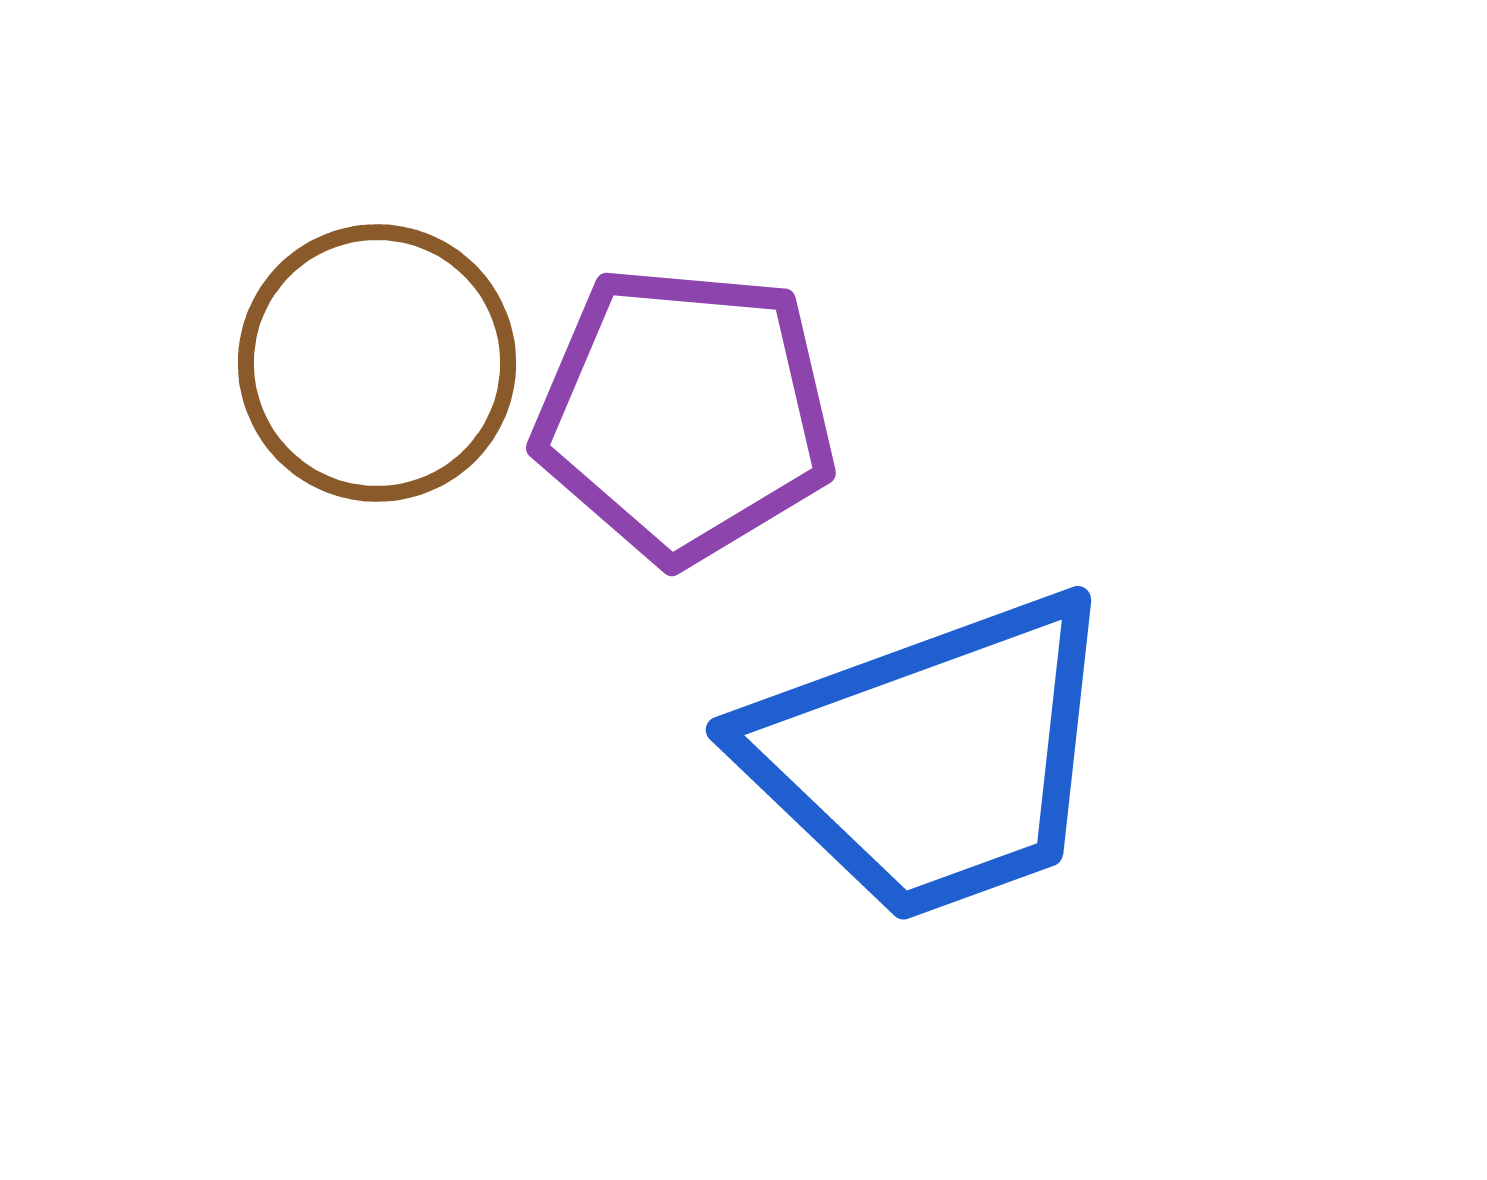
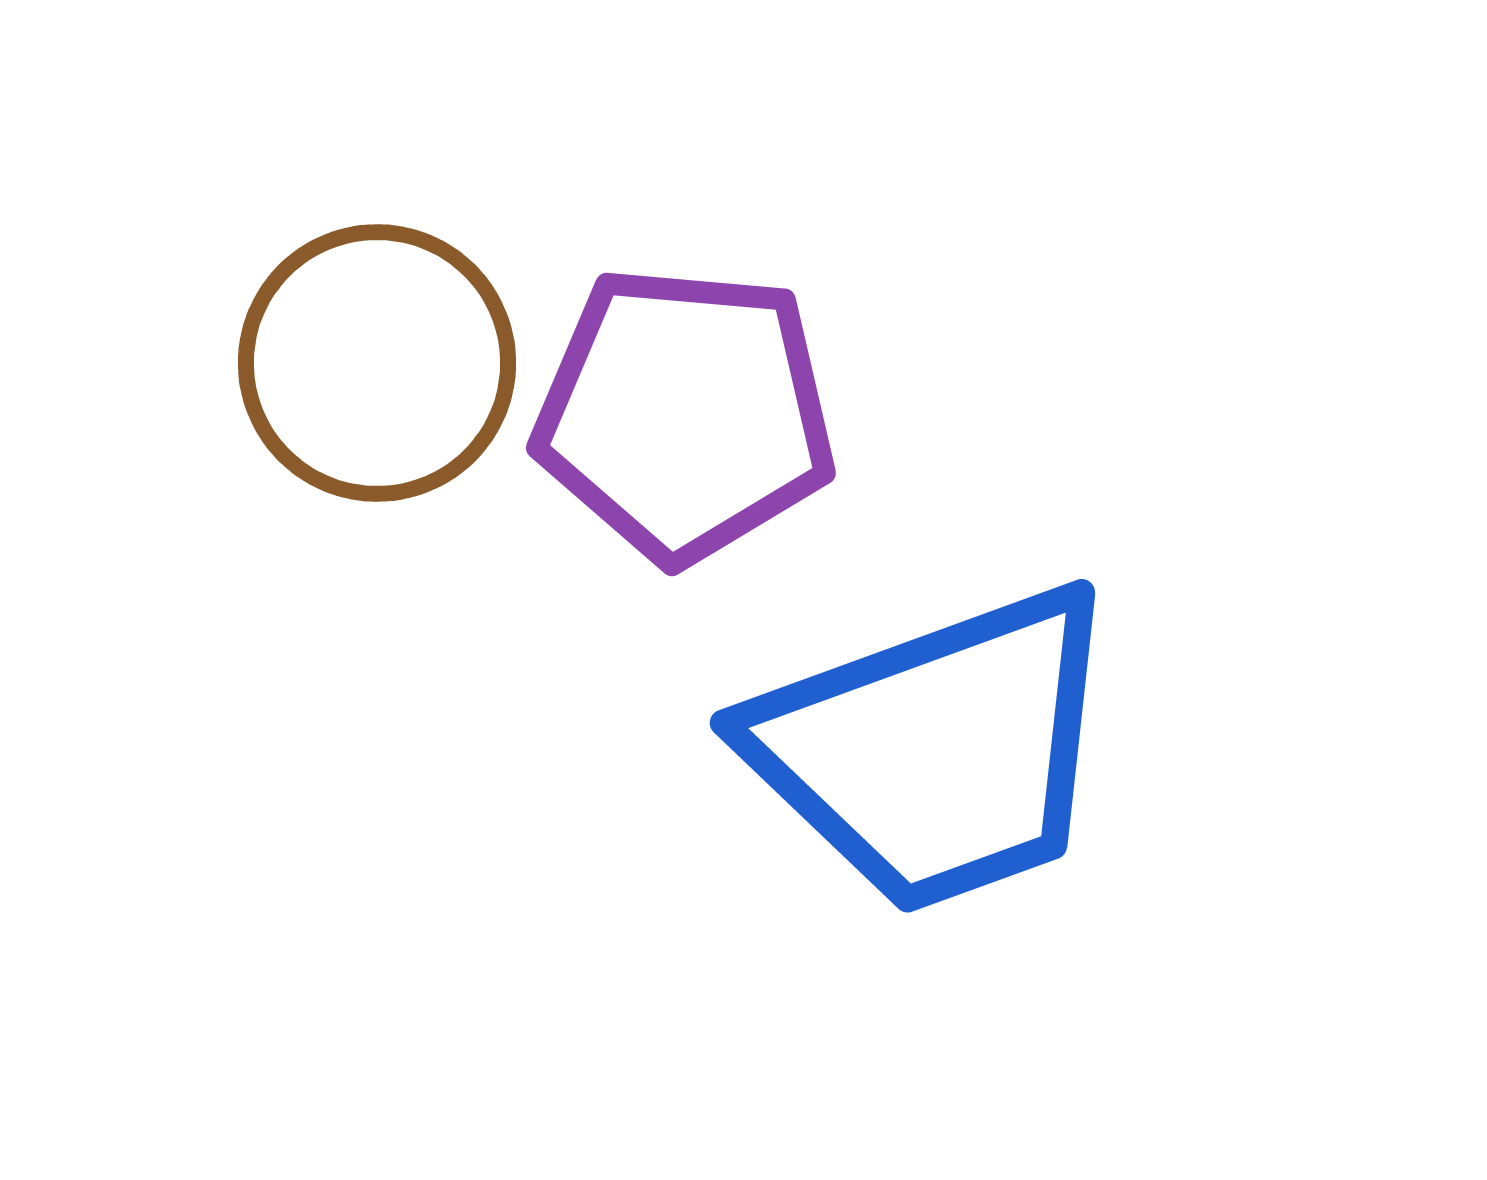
blue trapezoid: moved 4 px right, 7 px up
